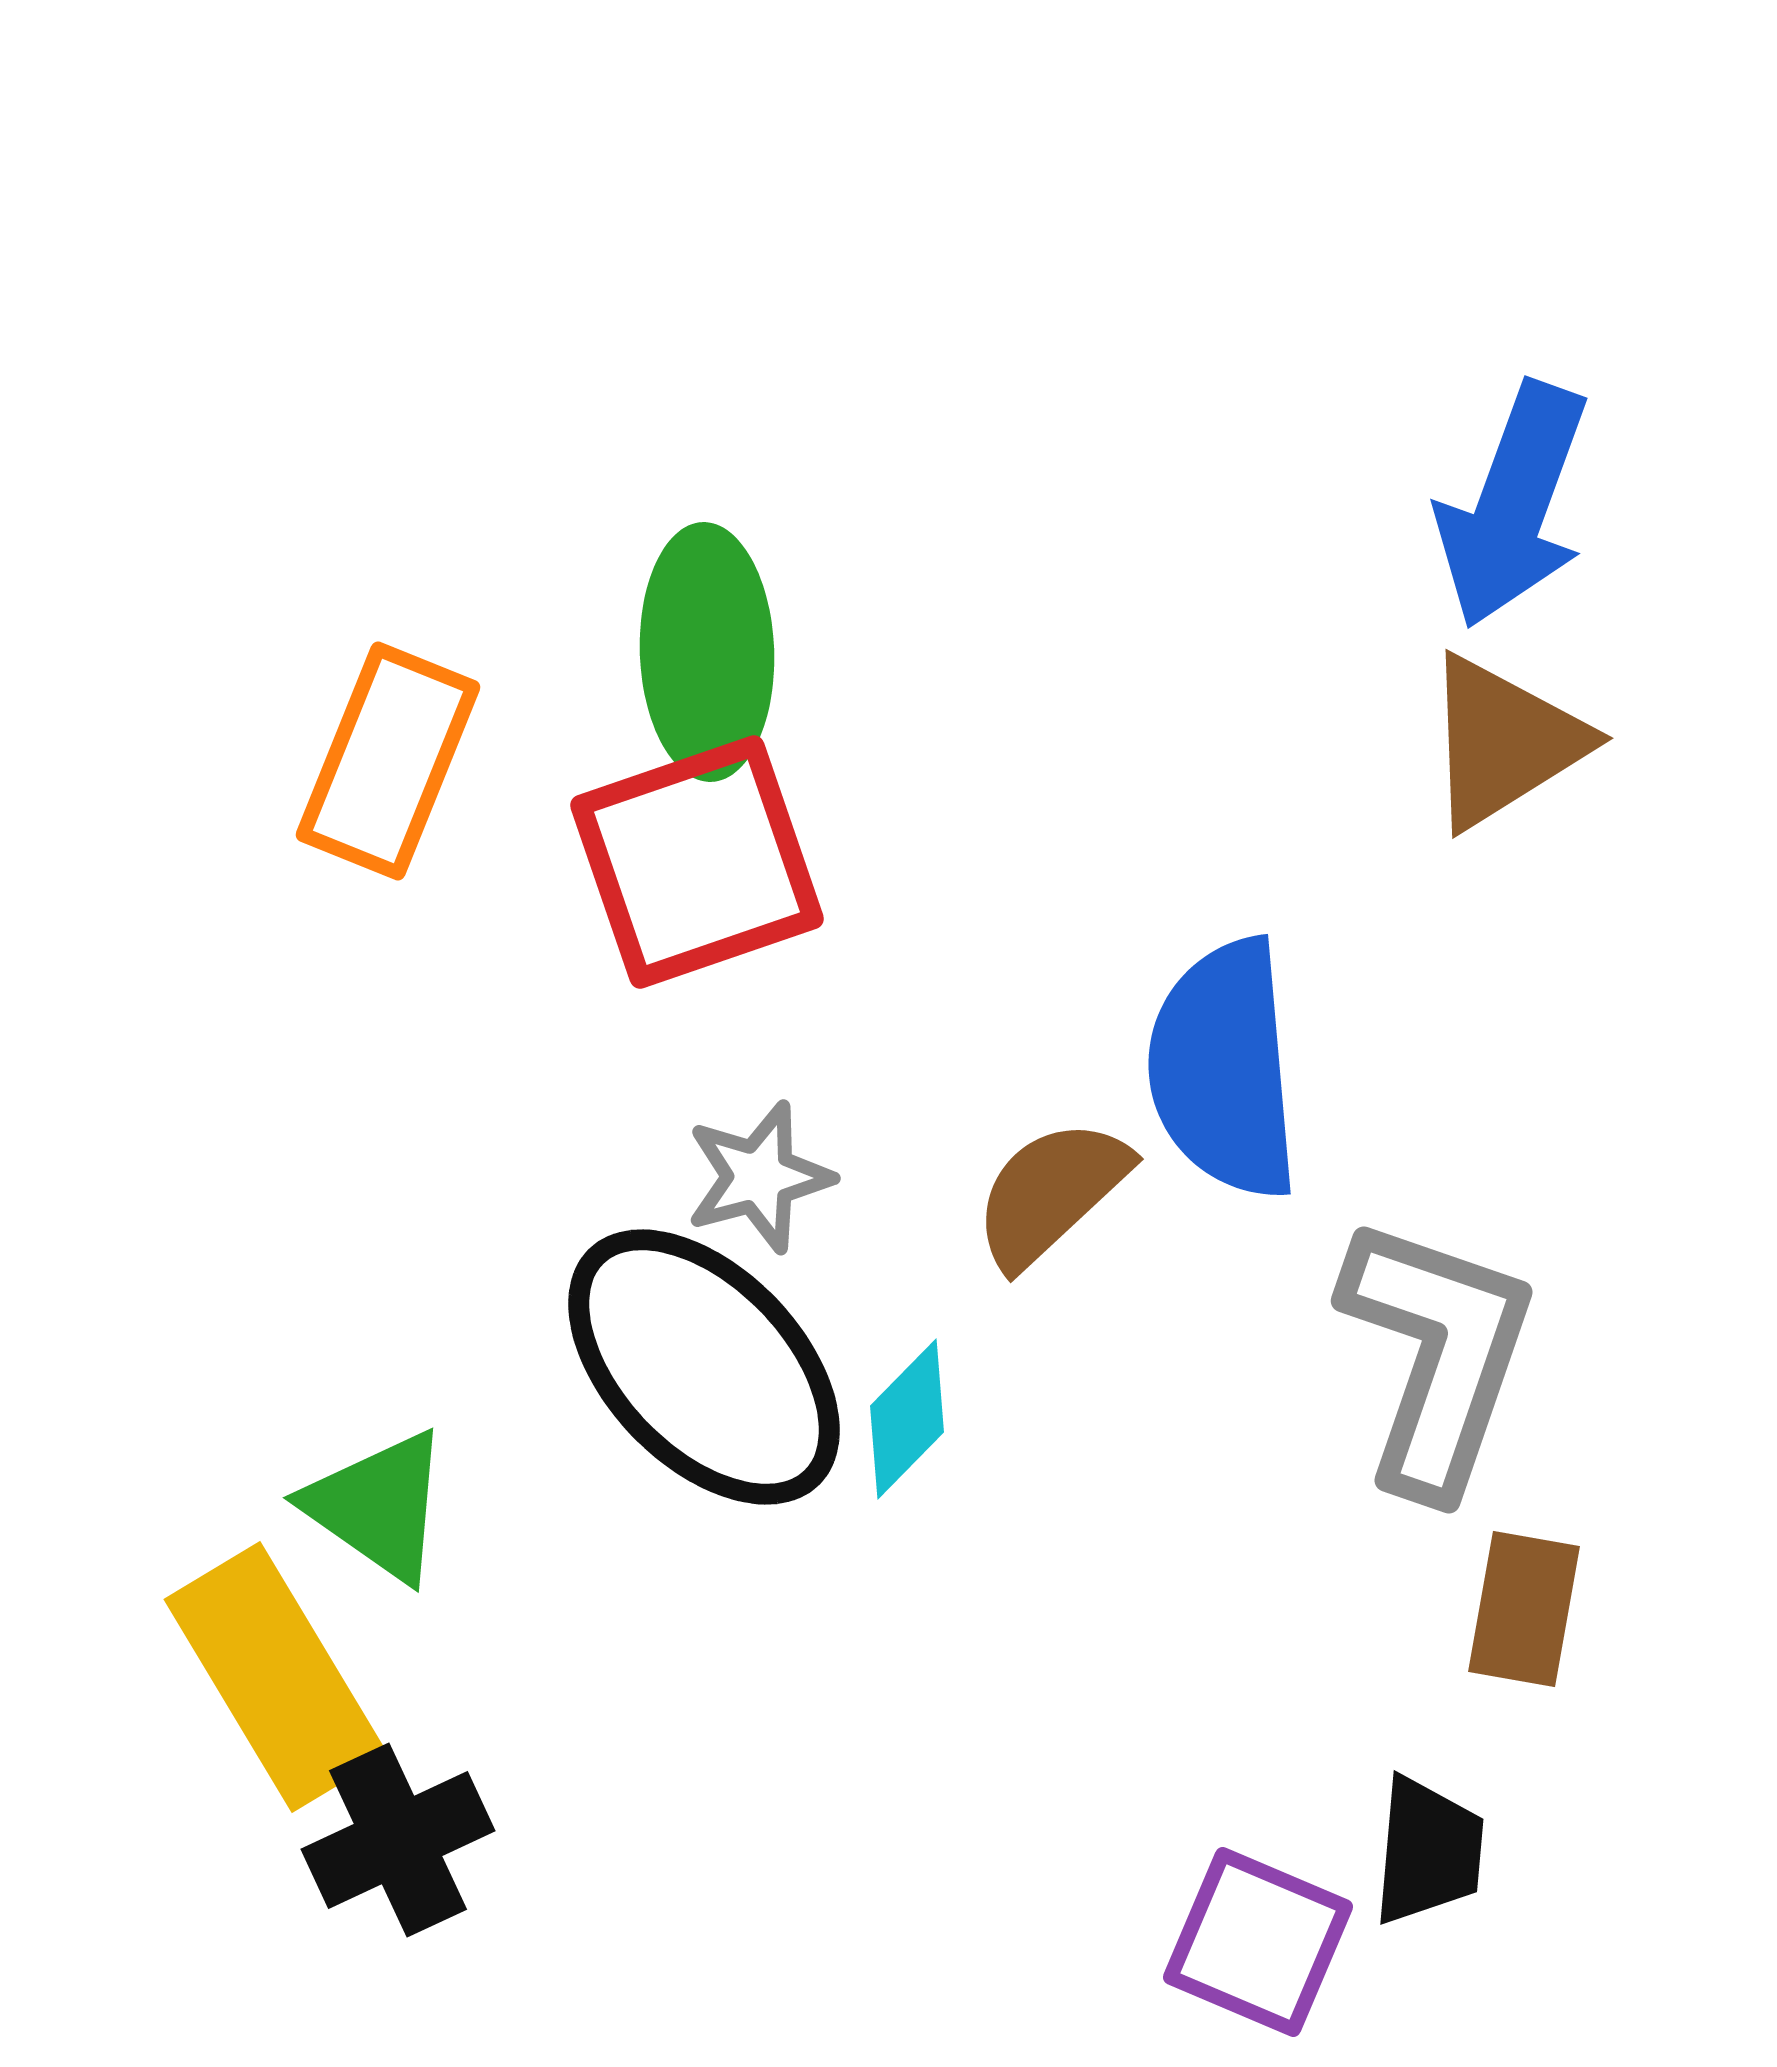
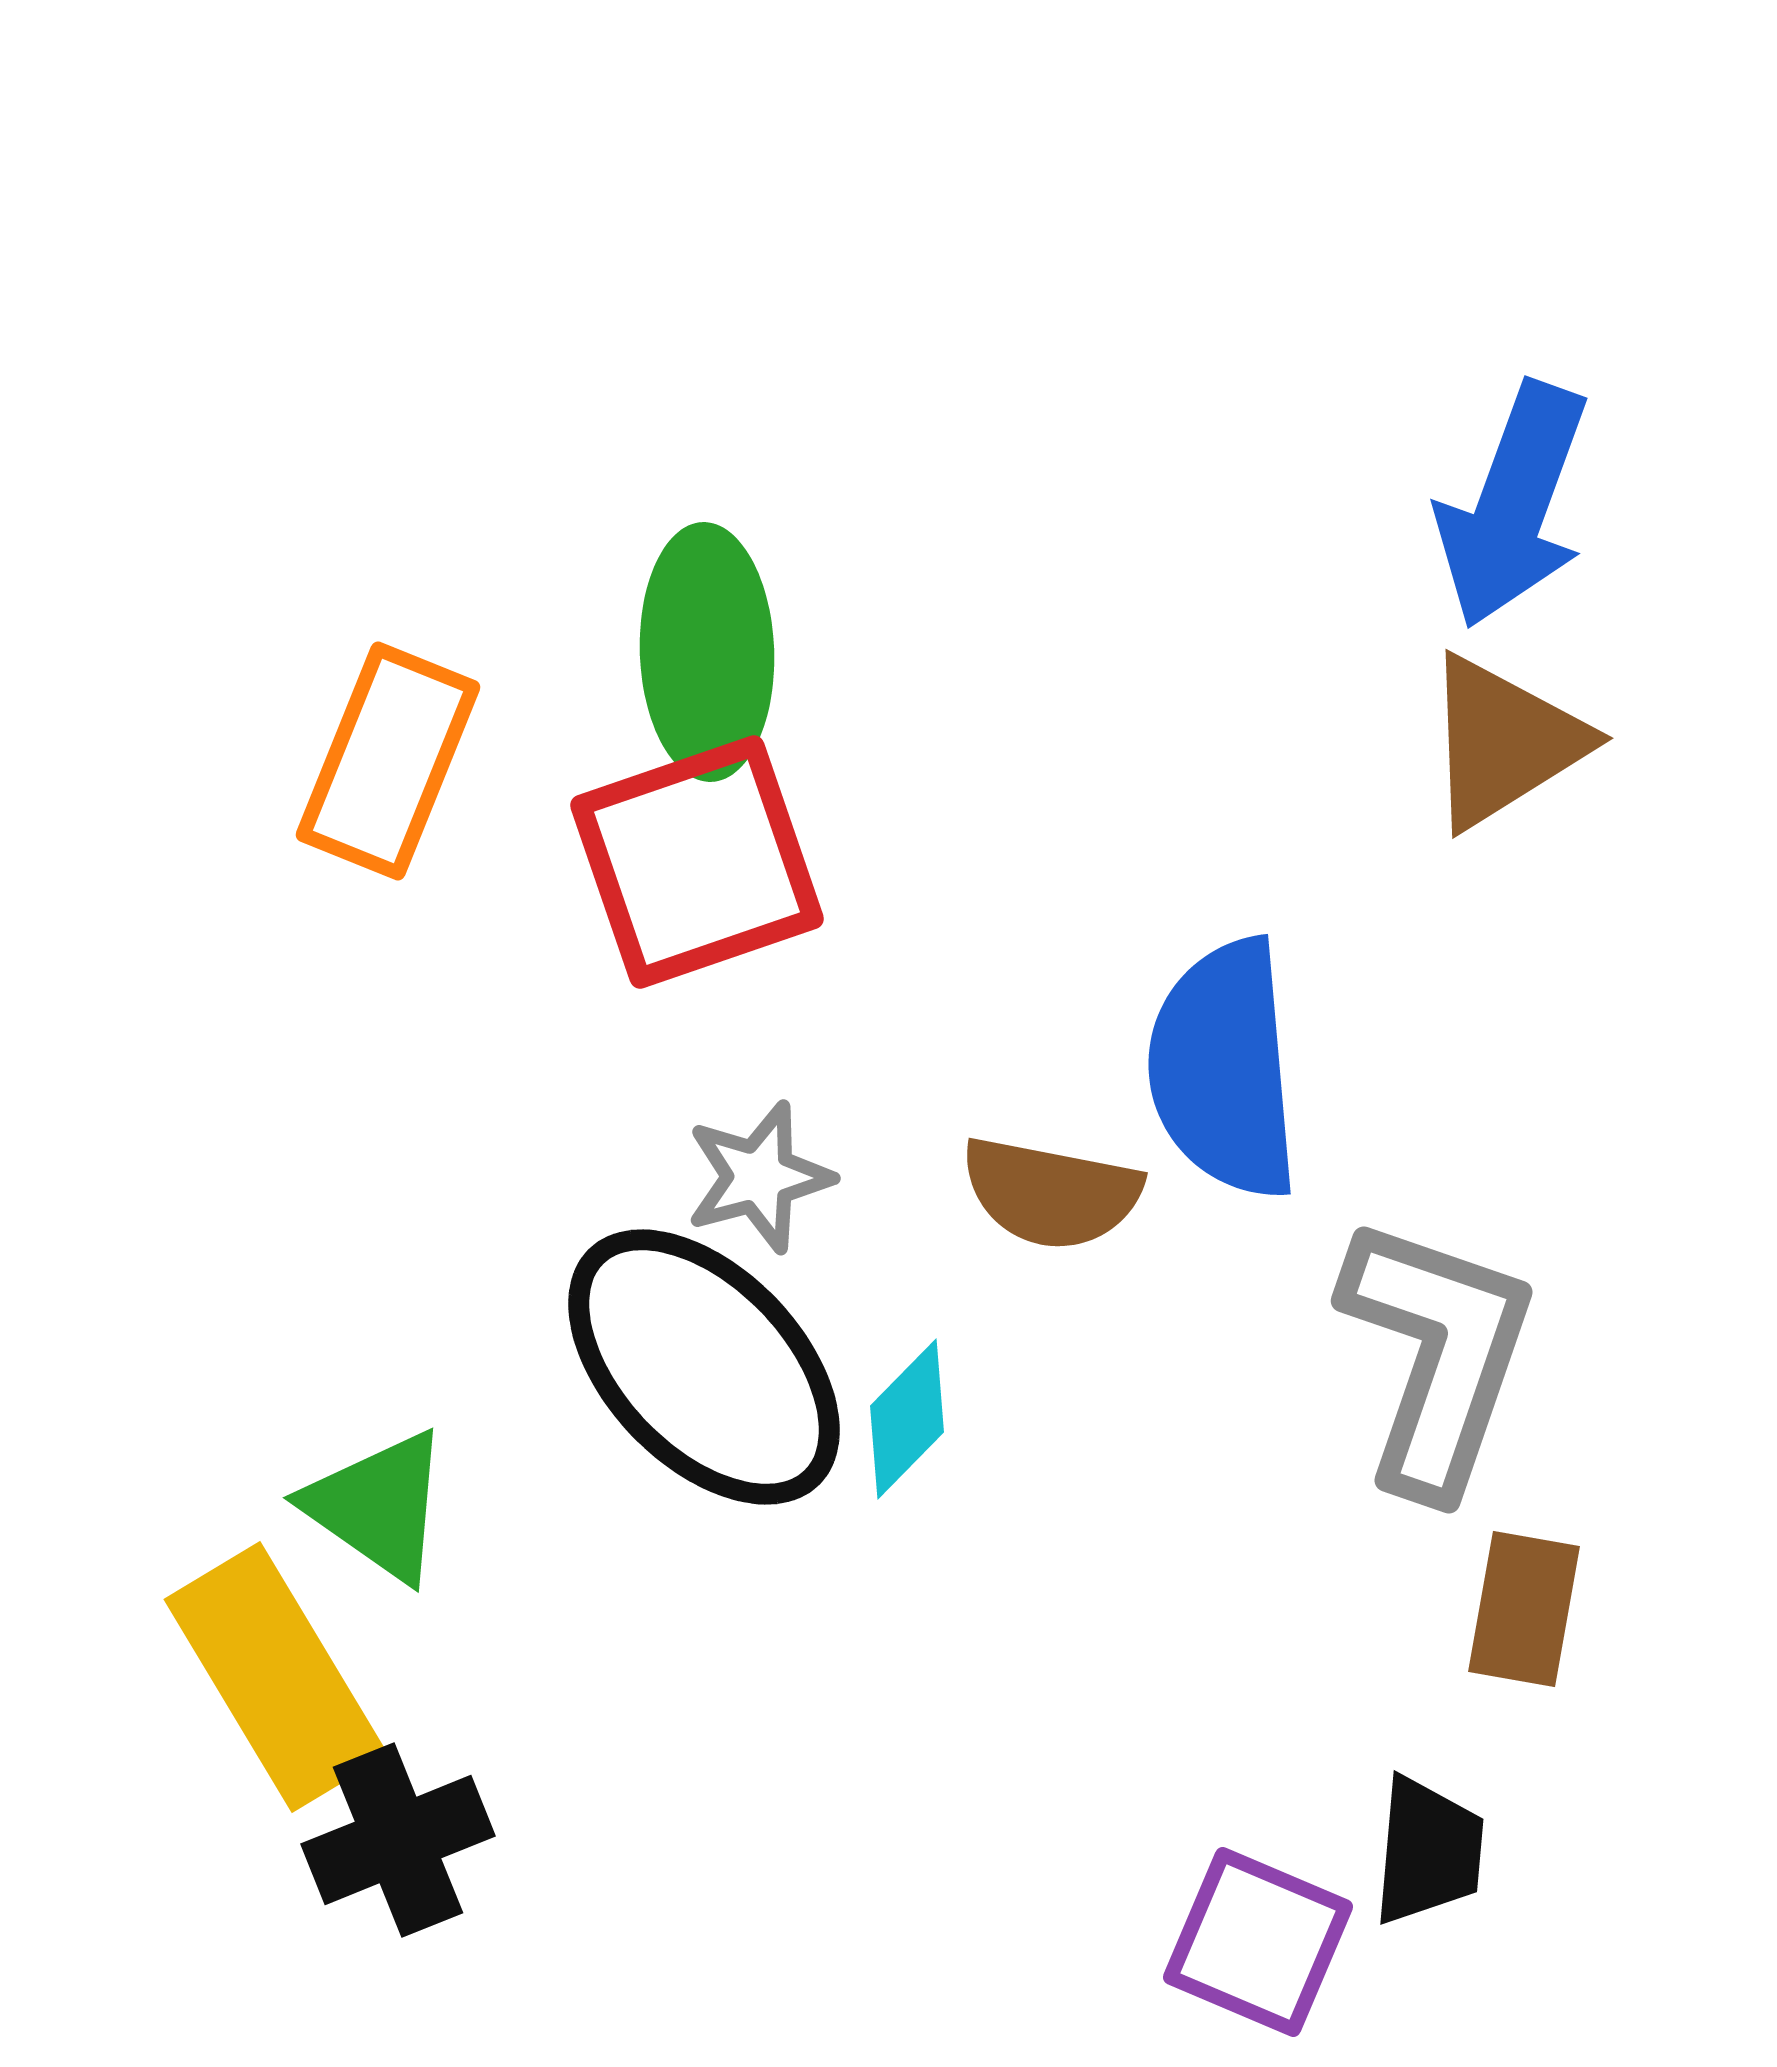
brown semicircle: rotated 126 degrees counterclockwise
black cross: rotated 3 degrees clockwise
